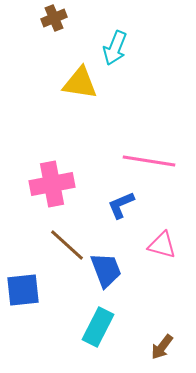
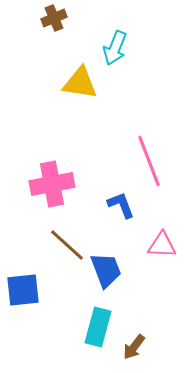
pink line: rotated 60 degrees clockwise
blue L-shape: rotated 92 degrees clockwise
pink triangle: rotated 12 degrees counterclockwise
cyan rectangle: rotated 12 degrees counterclockwise
brown arrow: moved 28 px left
